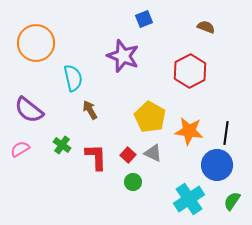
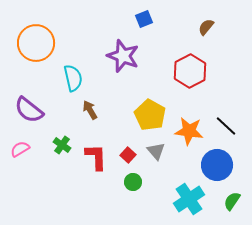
brown semicircle: rotated 72 degrees counterclockwise
yellow pentagon: moved 2 px up
black line: moved 7 px up; rotated 55 degrees counterclockwise
gray triangle: moved 3 px right, 2 px up; rotated 24 degrees clockwise
